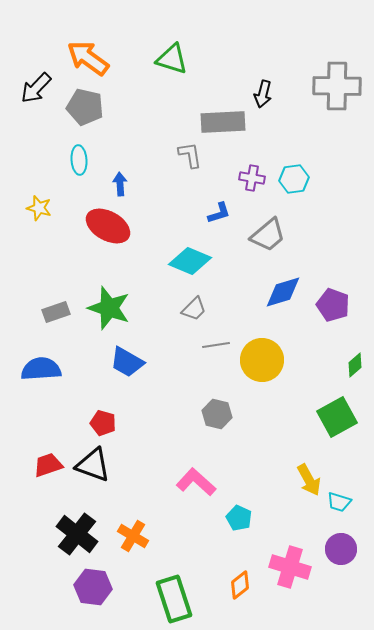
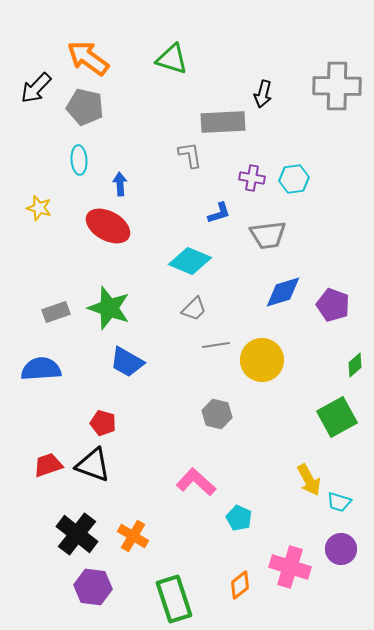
gray trapezoid at (268, 235): rotated 33 degrees clockwise
